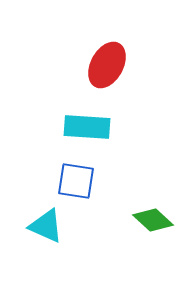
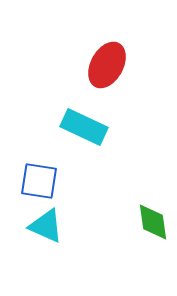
cyan rectangle: moved 3 px left; rotated 21 degrees clockwise
blue square: moved 37 px left
green diamond: moved 2 px down; rotated 39 degrees clockwise
